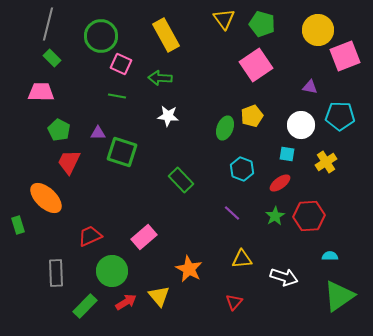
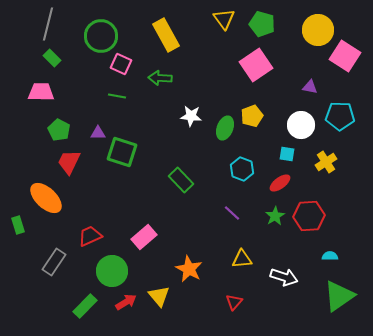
pink square at (345, 56): rotated 36 degrees counterclockwise
white star at (168, 116): moved 23 px right
gray rectangle at (56, 273): moved 2 px left, 11 px up; rotated 36 degrees clockwise
